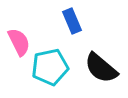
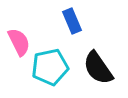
black semicircle: moved 3 px left; rotated 15 degrees clockwise
